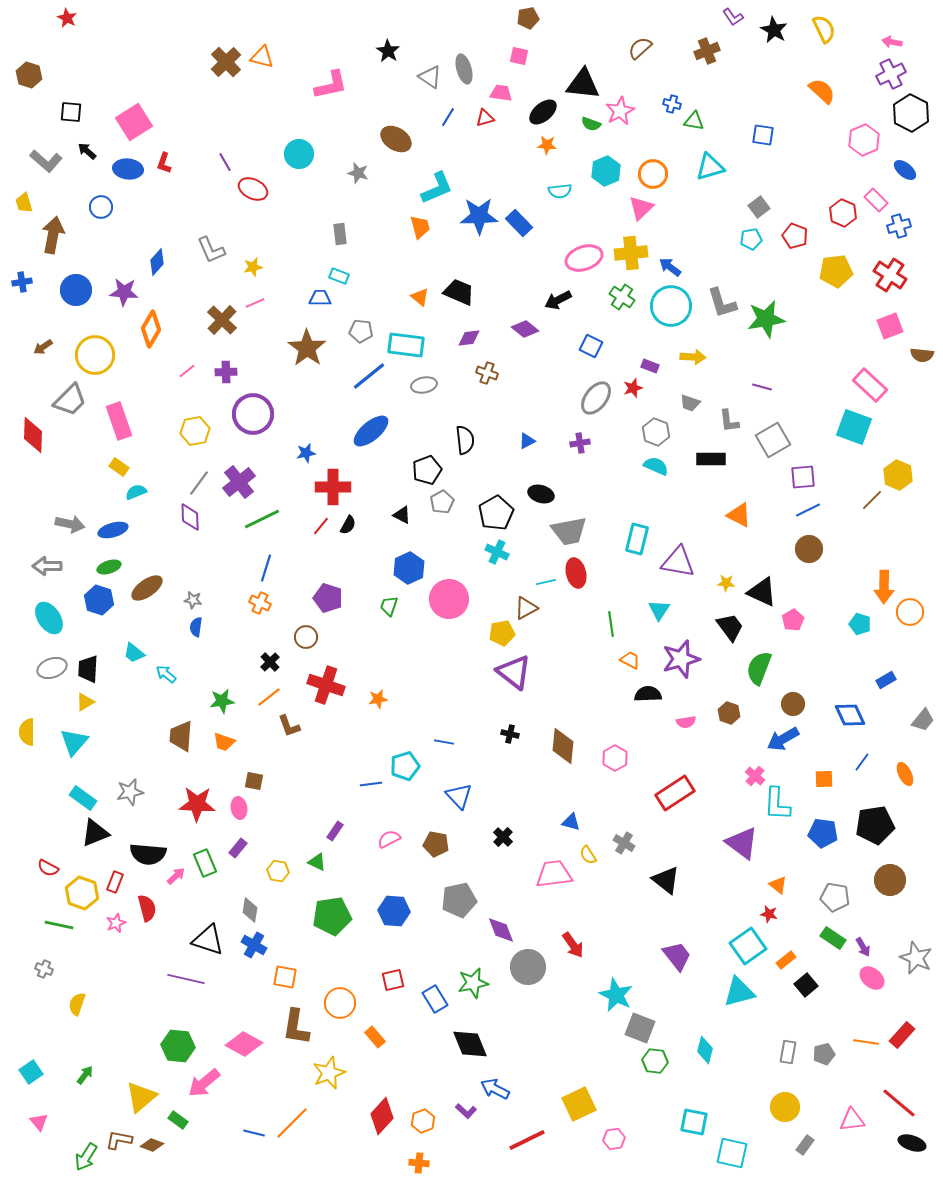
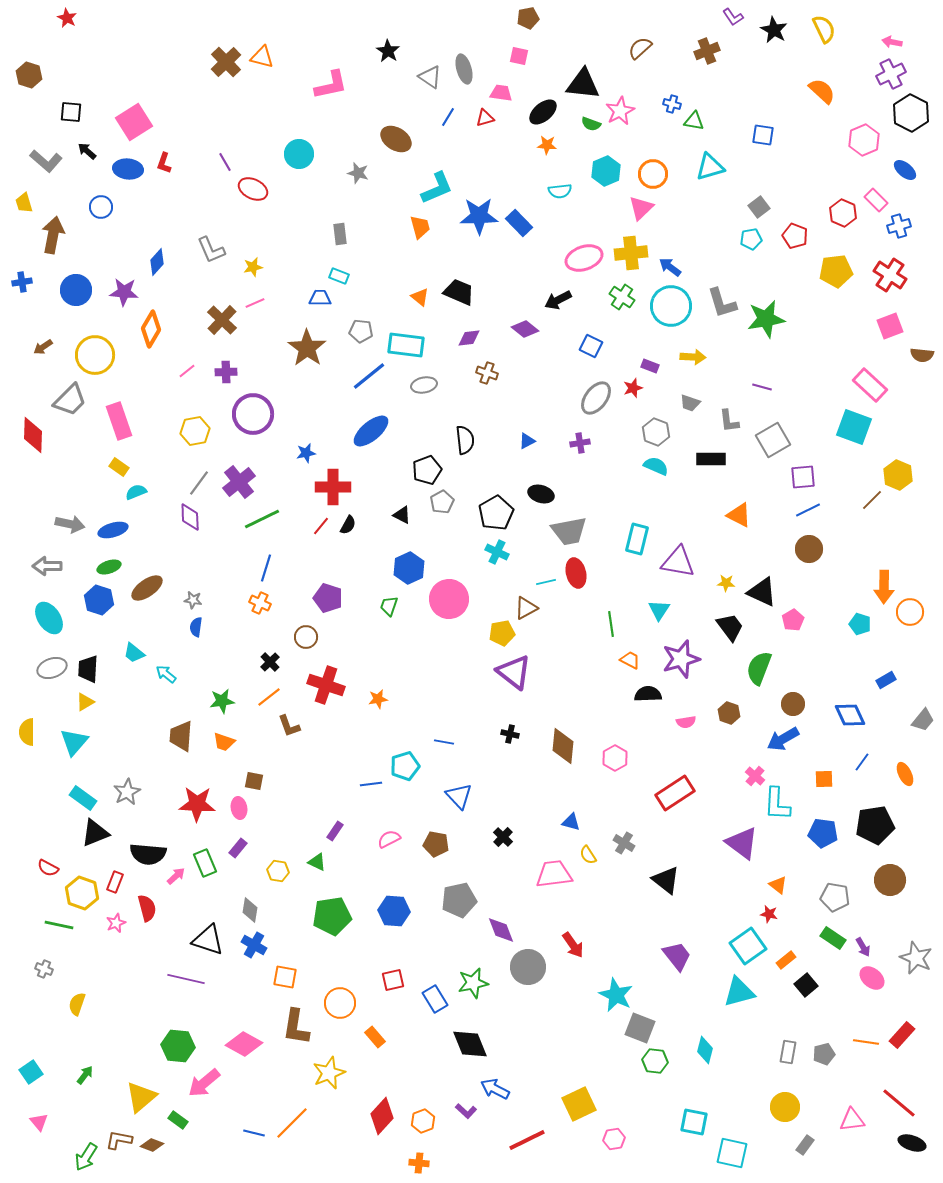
gray star at (130, 792): moved 3 px left; rotated 16 degrees counterclockwise
